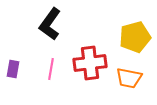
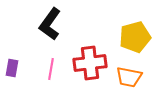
purple rectangle: moved 1 px left, 1 px up
orange trapezoid: moved 1 px up
